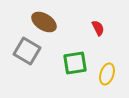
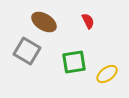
red semicircle: moved 10 px left, 7 px up
green square: moved 1 px left, 1 px up
yellow ellipse: rotated 35 degrees clockwise
